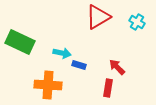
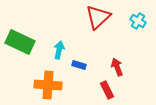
red triangle: rotated 12 degrees counterclockwise
cyan cross: moved 1 px right, 1 px up
cyan arrow: moved 3 px left, 3 px up; rotated 90 degrees counterclockwise
red arrow: rotated 24 degrees clockwise
red rectangle: moved 1 px left, 2 px down; rotated 36 degrees counterclockwise
